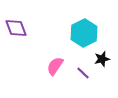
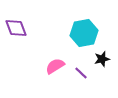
cyan hexagon: rotated 16 degrees clockwise
pink semicircle: rotated 24 degrees clockwise
purple line: moved 2 px left
